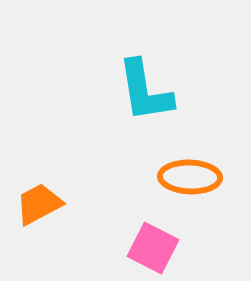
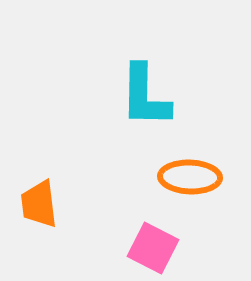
cyan L-shape: moved 5 px down; rotated 10 degrees clockwise
orange trapezoid: rotated 69 degrees counterclockwise
